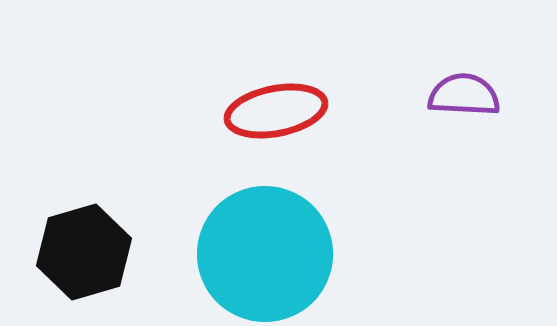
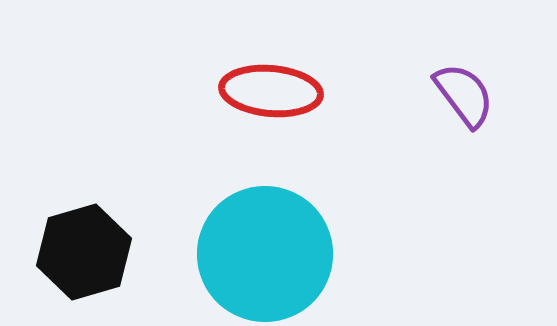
purple semicircle: rotated 50 degrees clockwise
red ellipse: moved 5 px left, 20 px up; rotated 16 degrees clockwise
